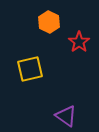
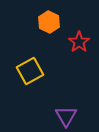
yellow square: moved 2 px down; rotated 16 degrees counterclockwise
purple triangle: rotated 25 degrees clockwise
